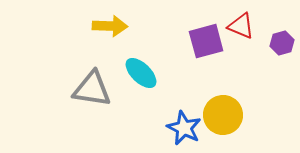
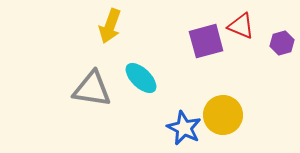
yellow arrow: rotated 108 degrees clockwise
cyan ellipse: moved 5 px down
